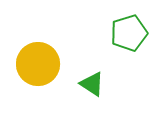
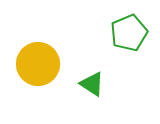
green pentagon: rotated 6 degrees counterclockwise
